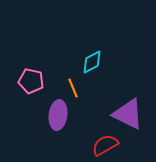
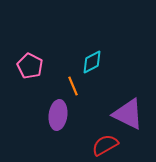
pink pentagon: moved 1 px left, 15 px up; rotated 15 degrees clockwise
orange line: moved 2 px up
